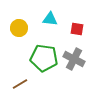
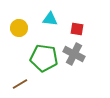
gray cross: moved 5 px up
